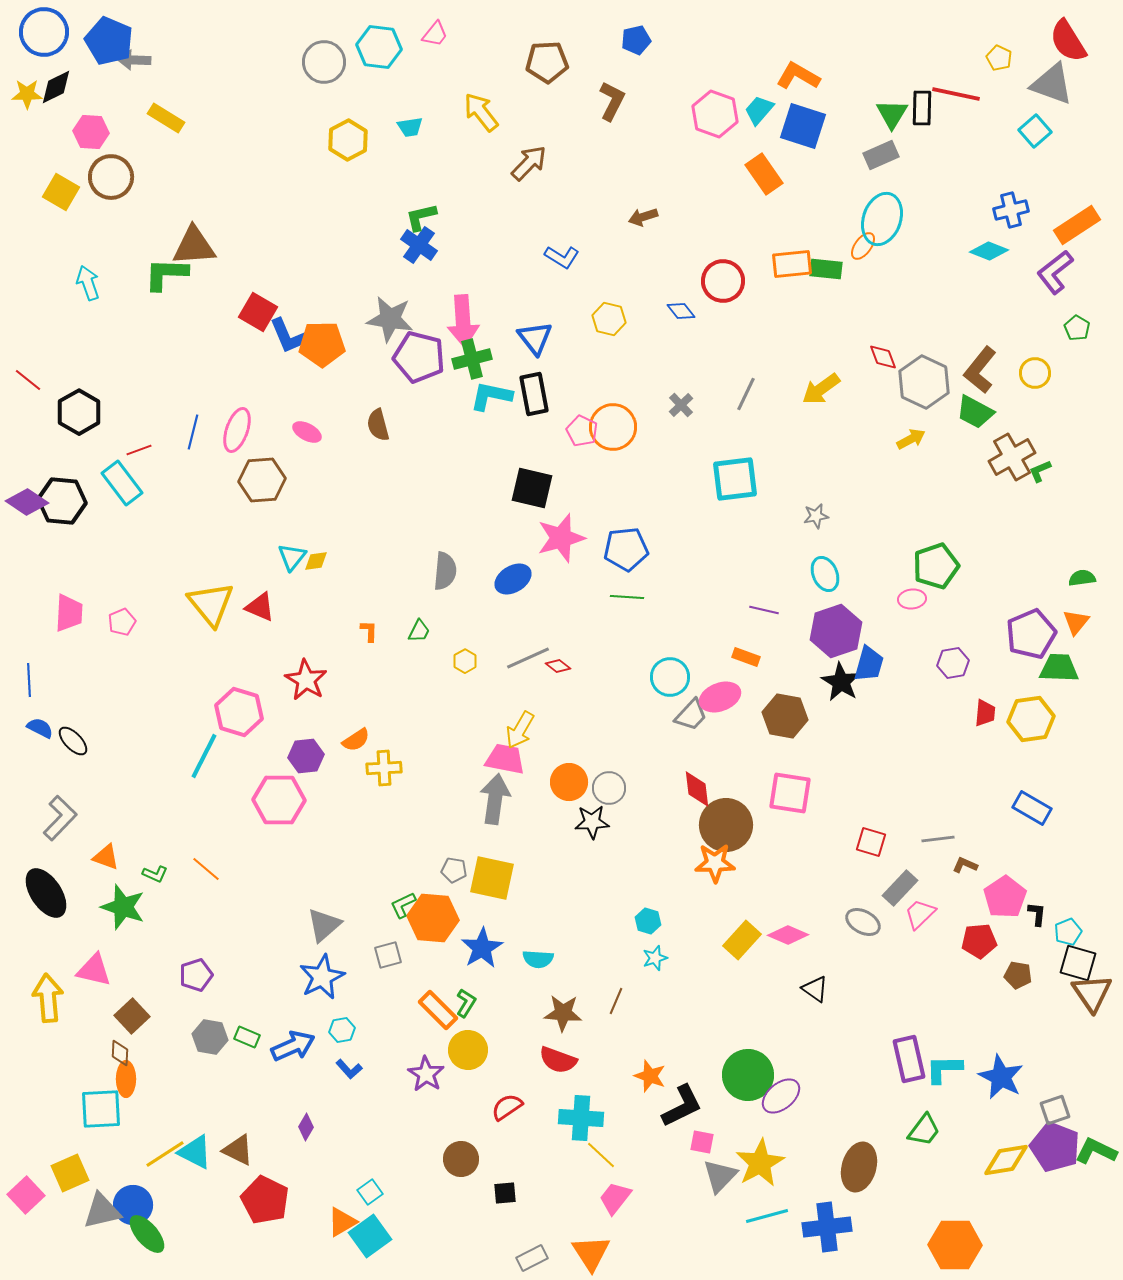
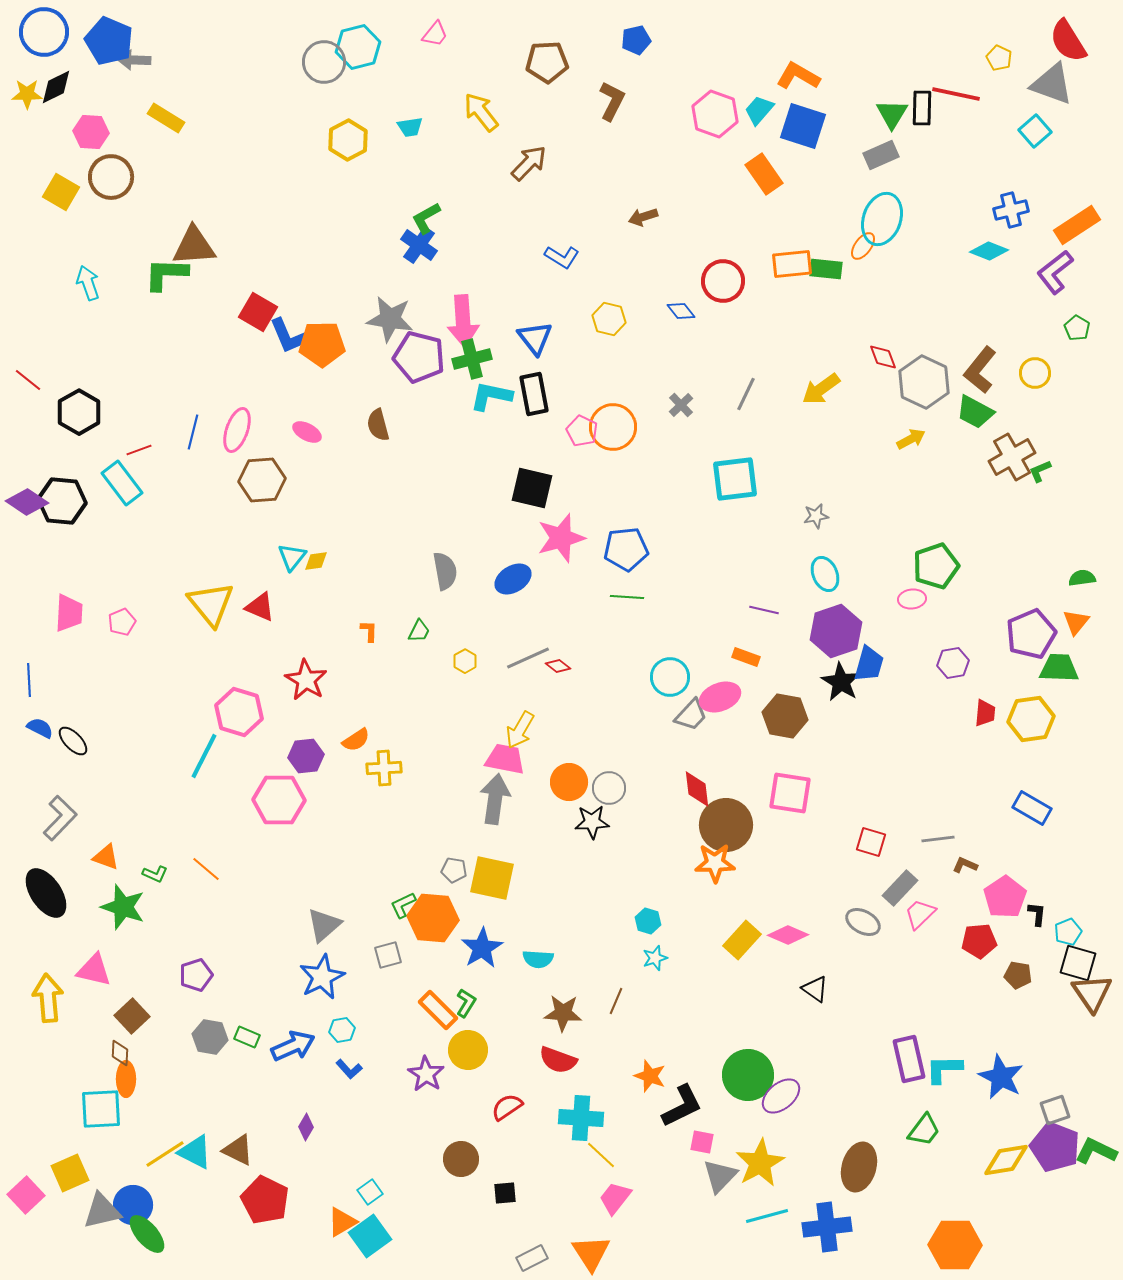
cyan hexagon at (379, 47): moved 21 px left; rotated 21 degrees counterclockwise
green L-shape at (421, 217): moved 5 px right, 1 px down; rotated 16 degrees counterclockwise
gray semicircle at (445, 571): rotated 15 degrees counterclockwise
